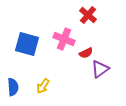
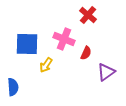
blue square: rotated 15 degrees counterclockwise
red semicircle: rotated 40 degrees counterclockwise
purple triangle: moved 6 px right, 3 px down
yellow arrow: moved 3 px right, 21 px up
